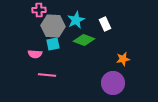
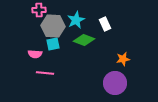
pink line: moved 2 px left, 2 px up
purple circle: moved 2 px right
